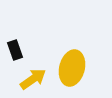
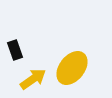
yellow ellipse: rotated 24 degrees clockwise
